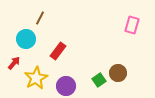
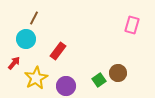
brown line: moved 6 px left
